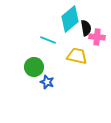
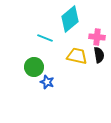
black semicircle: moved 13 px right, 27 px down
cyan line: moved 3 px left, 2 px up
